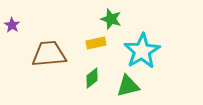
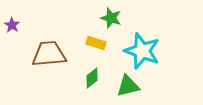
green star: moved 1 px up
yellow rectangle: rotated 30 degrees clockwise
cyan star: rotated 21 degrees counterclockwise
